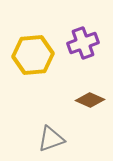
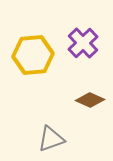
purple cross: rotated 24 degrees counterclockwise
